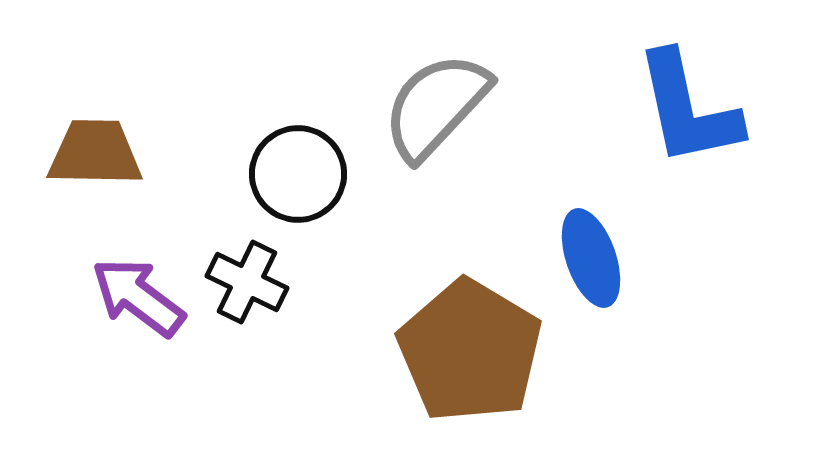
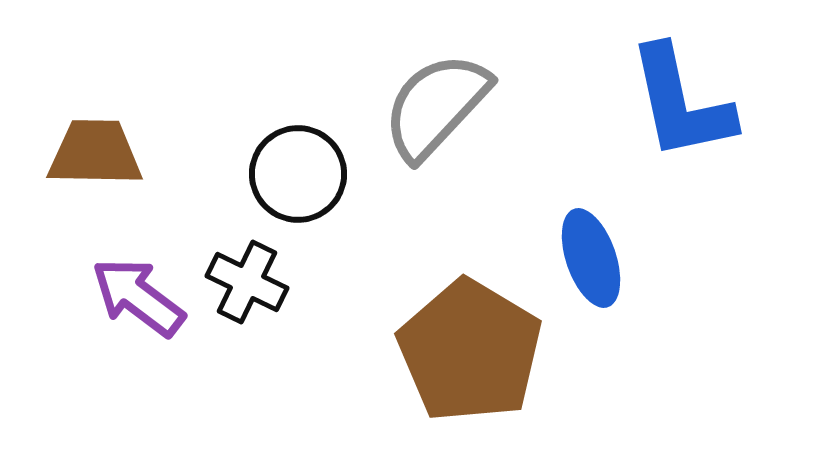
blue L-shape: moved 7 px left, 6 px up
